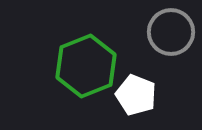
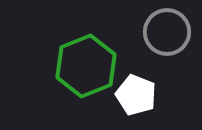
gray circle: moved 4 px left
